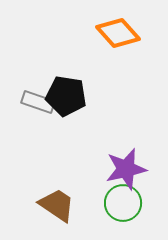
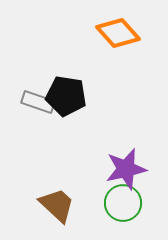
brown trapezoid: rotated 9 degrees clockwise
